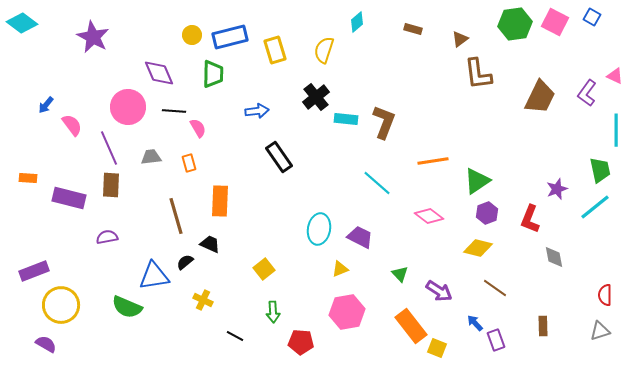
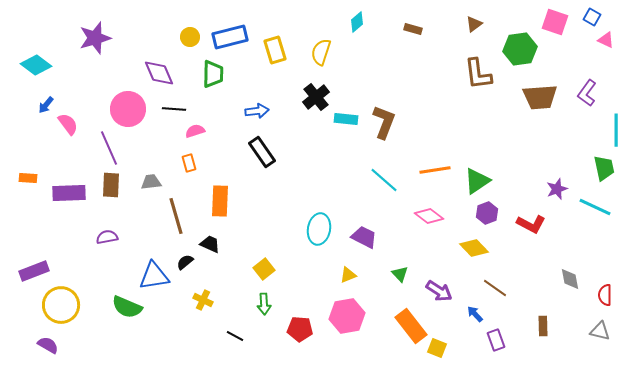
pink square at (555, 22): rotated 8 degrees counterclockwise
cyan diamond at (22, 23): moved 14 px right, 42 px down
green hexagon at (515, 24): moved 5 px right, 25 px down
yellow circle at (192, 35): moved 2 px left, 2 px down
purple star at (93, 37): moved 2 px right, 1 px down; rotated 28 degrees clockwise
brown triangle at (460, 39): moved 14 px right, 15 px up
yellow semicircle at (324, 50): moved 3 px left, 2 px down
pink triangle at (615, 76): moved 9 px left, 36 px up
brown trapezoid at (540, 97): rotated 60 degrees clockwise
pink circle at (128, 107): moved 2 px down
black line at (174, 111): moved 2 px up
pink semicircle at (72, 125): moved 4 px left, 1 px up
pink semicircle at (198, 128): moved 3 px left, 3 px down; rotated 78 degrees counterclockwise
gray trapezoid at (151, 157): moved 25 px down
black rectangle at (279, 157): moved 17 px left, 5 px up
orange line at (433, 161): moved 2 px right, 9 px down
green trapezoid at (600, 170): moved 4 px right, 2 px up
cyan line at (377, 183): moved 7 px right, 3 px up
purple rectangle at (69, 198): moved 5 px up; rotated 16 degrees counterclockwise
cyan line at (595, 207): rotated 64 degrees clockwise
red L-shape at (530, 219): moved 1 px right, 5 px down; rotated 84 degrees counterclockwise
purple trapezoid at (360, 237): moved 4 px right
yellow diamond at (478, 248): moved 4 px left; rotated 32 degrees clockwise
gray diamond at (554, 257): moved 16 px right, 22 px down
yellow triangle at (340, 269): moved 8 px right, 6 px down
green arrow at (273, 312): moved 9 px left, 8 px up
pink hexagon at (347, 312): moved 4 px down
blue arrow at (475, 323): moved 9 px up
gray triangle at (600, 331): rotated 30 degrees clockwise
red pentagon at (301, 342): moved 1 px left, 13 px up
purple semicircle at (46, 344): moved 2 px right, 1 px down
